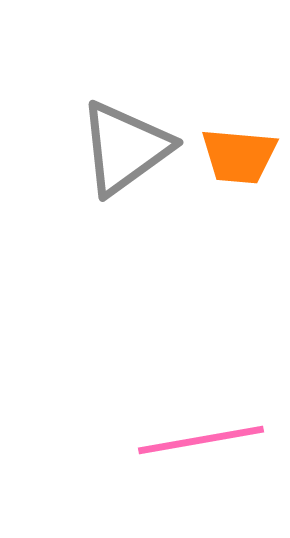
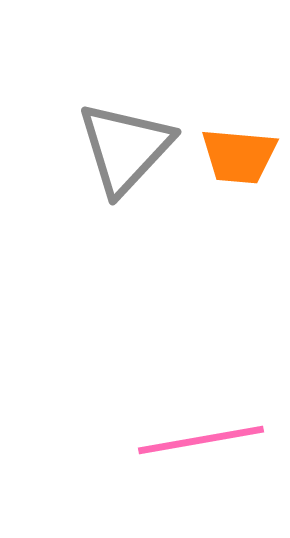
gray triangle: rotated 11 degrees counterclockwise
